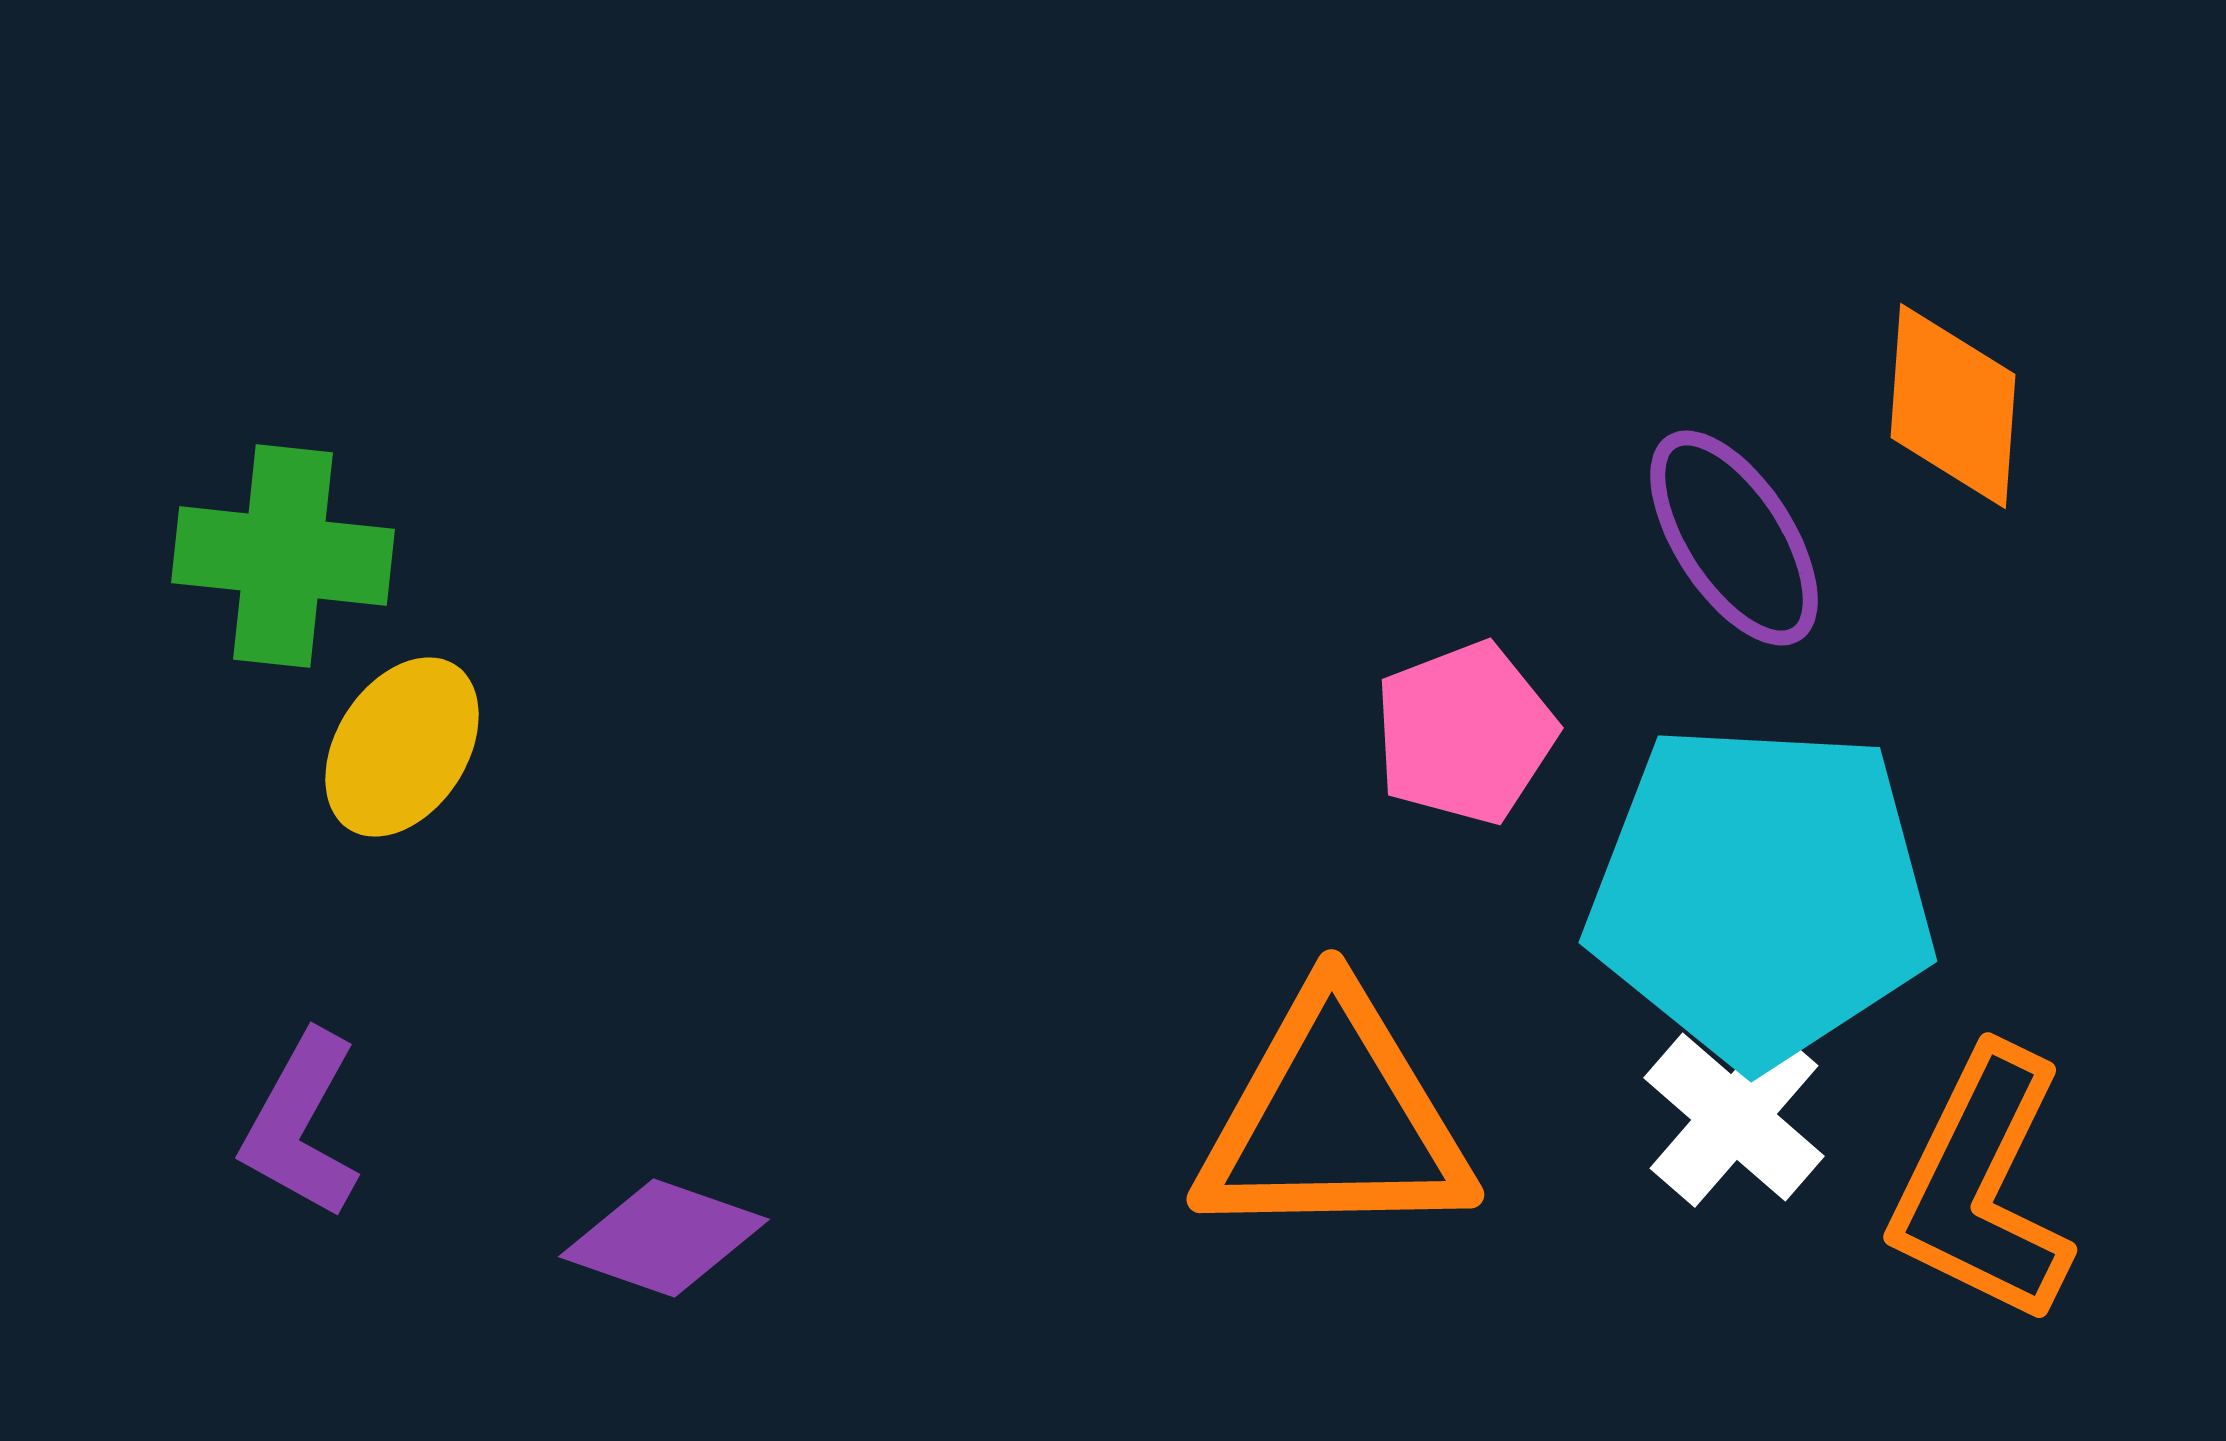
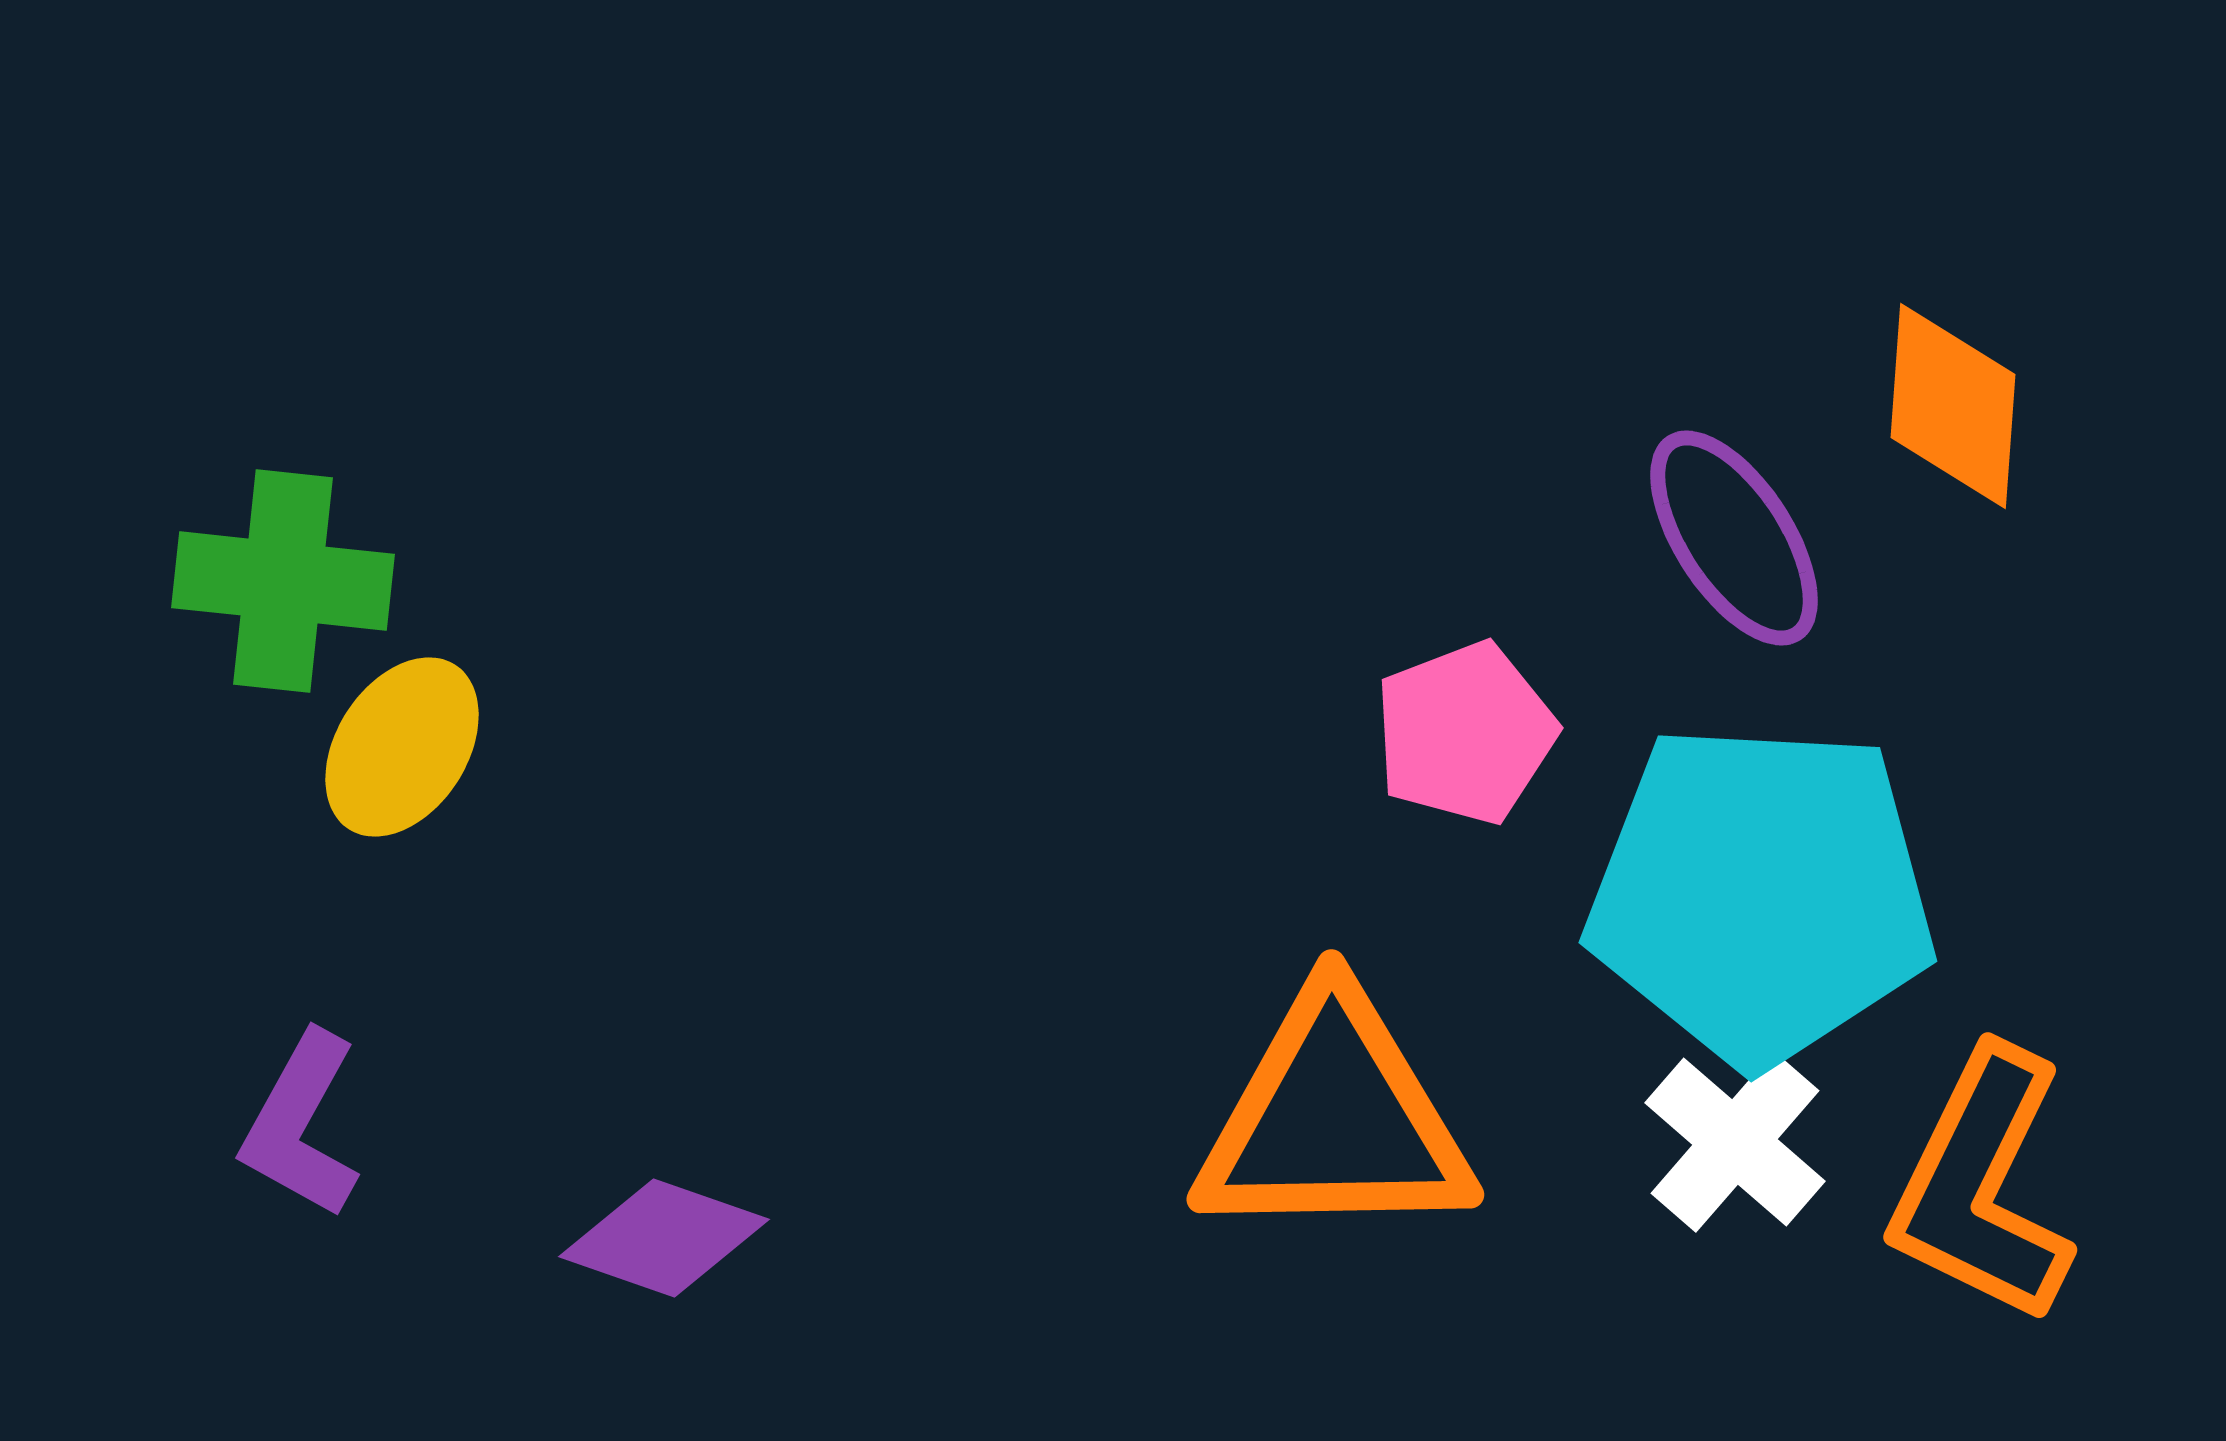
green cross: moved 25 px down
white cross: moved 1 px right, 25 px down
